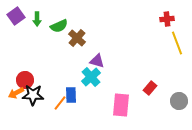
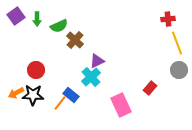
red cross: moved 1 px right
brown cross: moved 2 px left, 2 px down
purple triangle: rotated 42 degrees counterclockwise
red circle: moved 11 px right, 10 px up
blue rectangle: rotated 49 degrees counterclockwise
gray circle: moved 31 px up
pink rectangle: rotated 30 degrees counterclockwise
